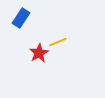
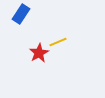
blue rectangle: moved 4 px up
